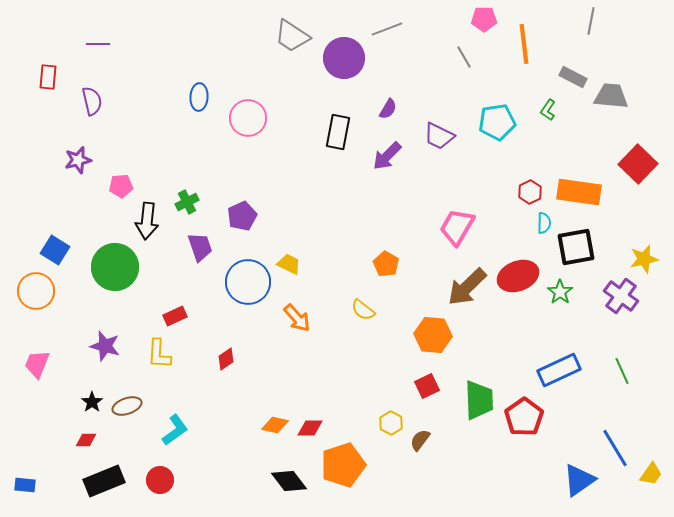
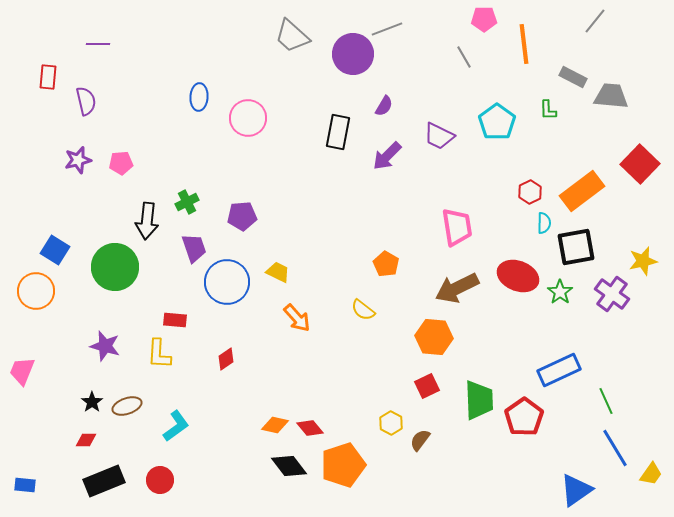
gray line at (591, 21): moved 4 px right; rotated 28 degrees clockwise
gray trapezoid at (292, 36): rotated 9 degrees clockwise
purple circle at (344, 58): moved 9 px right, 4 px up
purple semicircle at (92, 101): moved 6 px left
purple semicircle at (388, 109): moved 4 px left, 3 px up
green L-shape at (548, 110): rotated 35 degrees counterclockwise
cyan pentagon at (497, 122): rotated 27 degrees counterclockwise
red square at (638, 164): moved 2 px right
pink pentagon at (121, 186): moved 23 px up
orange rectangle at (579, 192): moved 3 px right, 1 px up; rotated 45 degrees counterclockwise
purple pentagon at (242, 216): rotated 20 degrees clockwise
pink trapezoid at (457, 227): rotated 141 degrees clockwise
purple trapezoid at (200, 247): moved 6 px left, 1 px down
yellow star at (644, 259): moved 1 px left, 2 px down
yellow trapezoid at (289, 264): moved 11 px left, 8 px down
red ellipse at (518, 276): rotated 42 degrees clockwise
blue circle at (248, 282): moved 21 px left
brown arrow at (467, 287): moved 10 px left, 1 px down; rotated 18 degrees clockwise
purple cross at (621, 296): moved 9 px left, 2 px up
red rectangle at (175, 316): moved 4 px down; rotated 30 degrees clockwise
orange hexagon at (433, 335): moved 1 px right, 2 px down
pink trapezoid at (37, 364): moved 15 px left, 7 px down
green line at (622, 371): moved 16 px left, 30 px down
red diamond at (310, 428): rotated 52 degrees clockwise
cyan L-shape at (175, 430): moved 1 px right, 4 px up
blue triangle at (579, 480): moved 3 px left, 10 px down
black diamond at (289, 481): moved 15 px up
